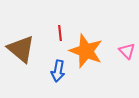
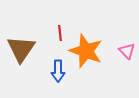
brown triangle: rotated 24 degrees clockwise
blue arrow: rotated 10 degrees counterclockwise
